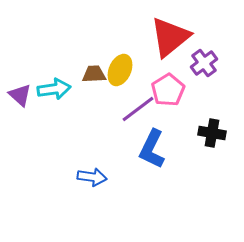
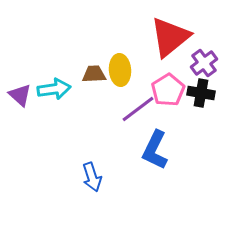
yellow ellipse: rotated 28 degrees counterclockwise
black cross: moved 11 px left, 40 px up
blue L-shape: moved 3 px right, 1 px down
blue arrow: rotated 64 degrees clockwise
